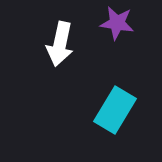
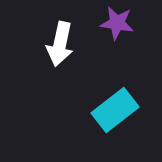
cyan rectangle: rotated 21 degrees clockwise
